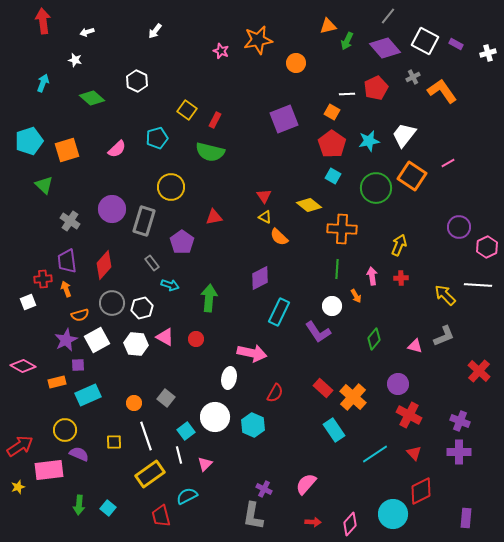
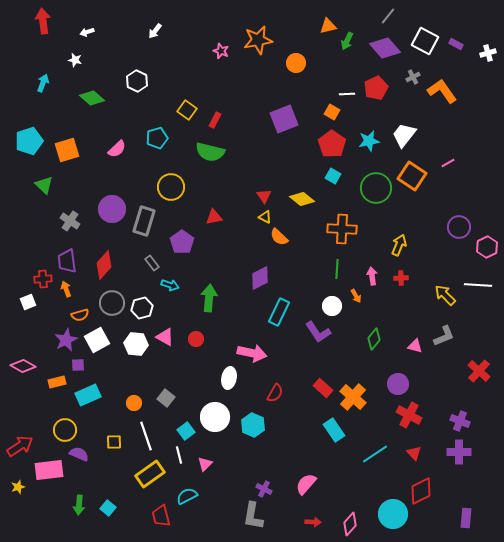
yellow diamond at (309, 205): moved 7 px left, 6 px up
